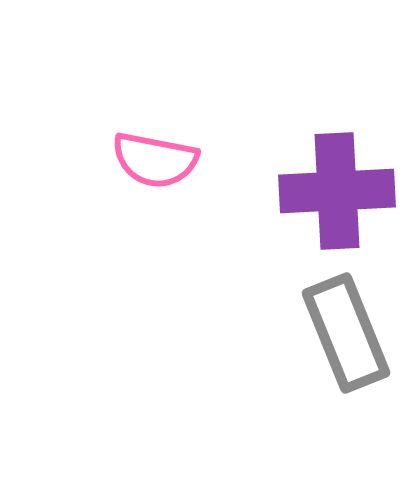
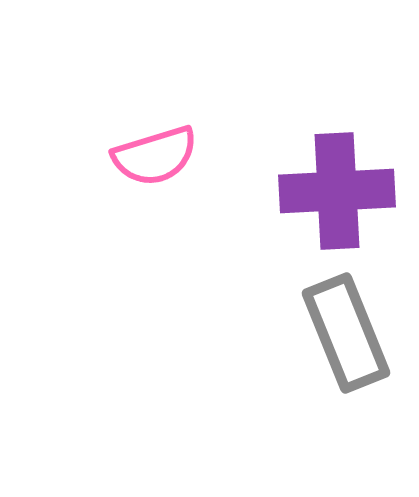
pink semicircle: moved 4 px up; rotated 28 degrees counterclockwise
